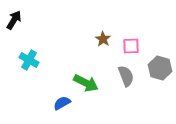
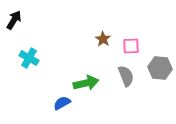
cyan cross: moved 2 px up
gray hexagon: rotated 10 degrees counterclockwise
green arrow: rotated 40 degrees counterclockwise
